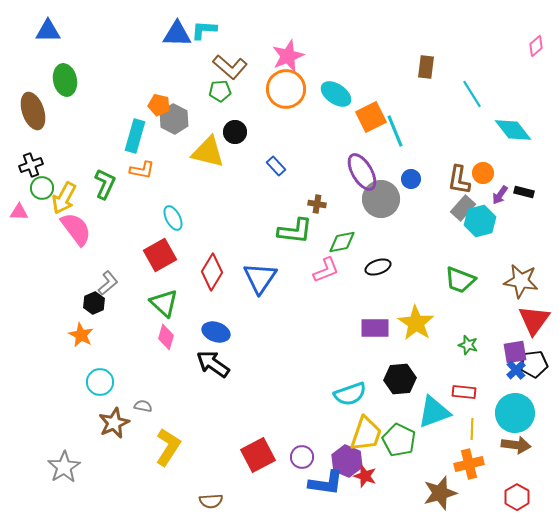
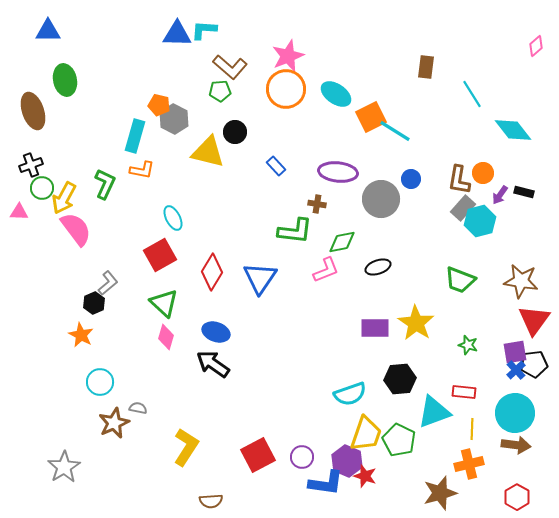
cyan line at (395, 131): rotated 36 degrees counterclockwise
purple ellipse at (362, 172): moved 24 px left; rotated 54 degrees counterclockwise
gray semicircle at (143, 406): moved 5 px left, 2 px down
yellow L-shape at (168, 447): moved 18 px right
